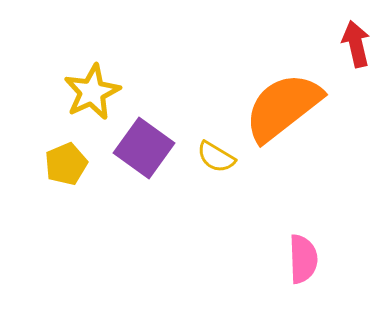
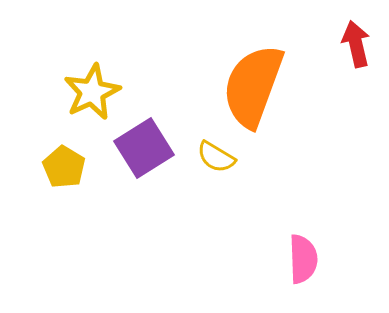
orange semicircle: moved 30 px left, 21 px up; rotated 32 degrees counterclockwise
purple square: rotated 22 degrees clockwise
yellow pentagon: moved 2 px left, 3 px down; rotated 18 degrees counterclockwise
